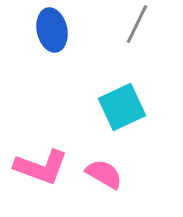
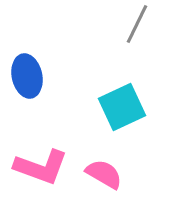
blue ellipse: moved 25 px left, 46 px down
